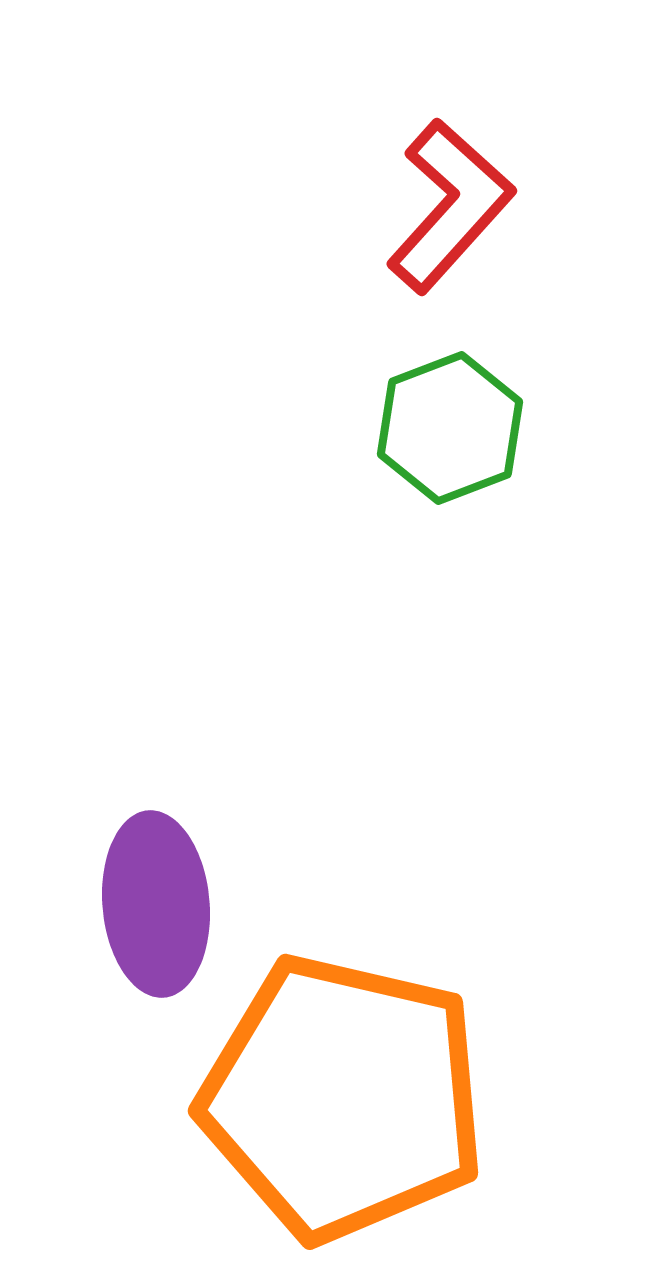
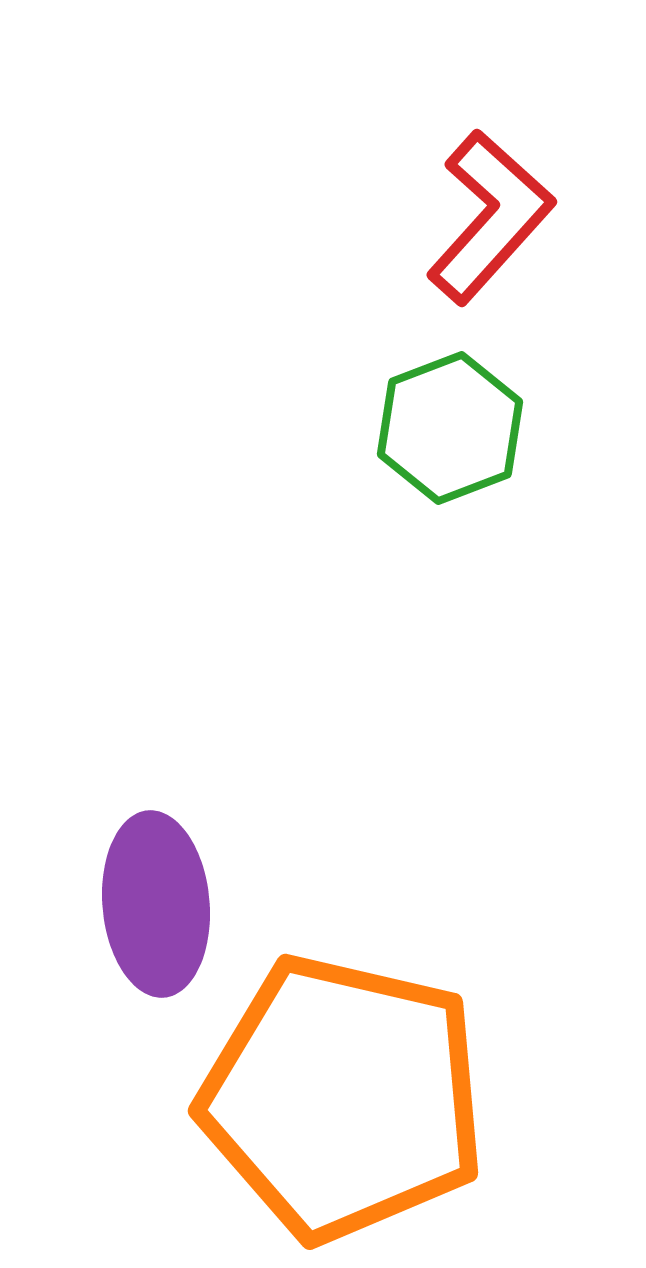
red L-shape: moved 40 px right, 11 px down
